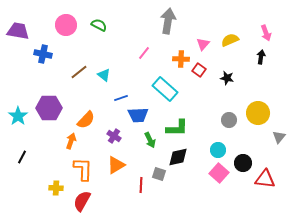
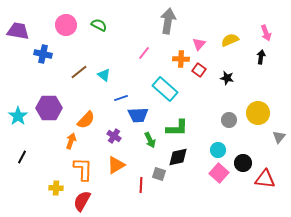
pink triangle: moved 4 px left
